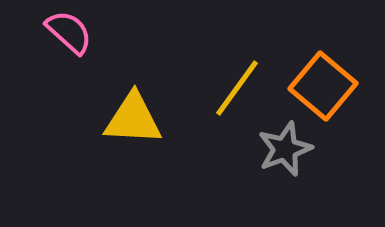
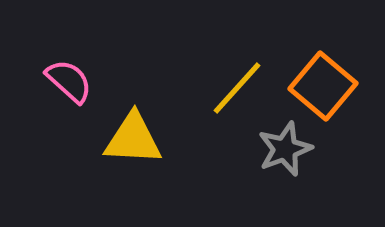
pink semicircle: moved 49 px down
yellow line: rotated 6 degrees clockwise
yellow triangle: moved 20 px down
